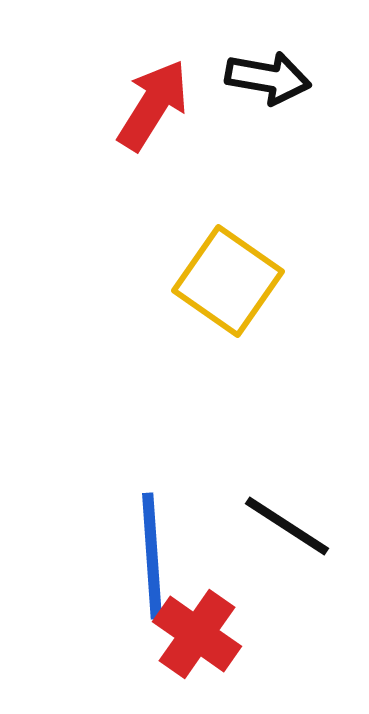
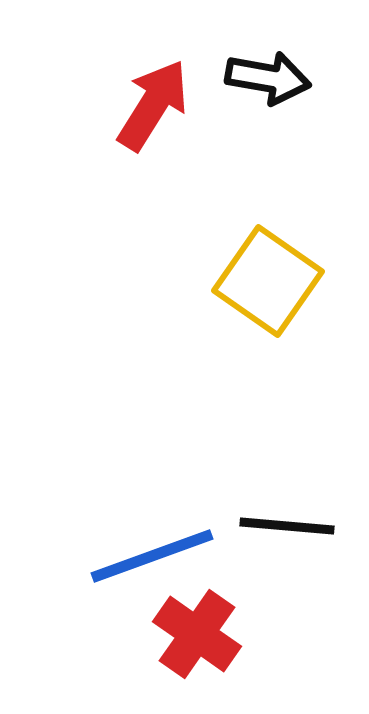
yellow square: moved 40 px right
black line: rotated 28 degrees counterclockwise
blue line: rotated 74 degrees clockwise
